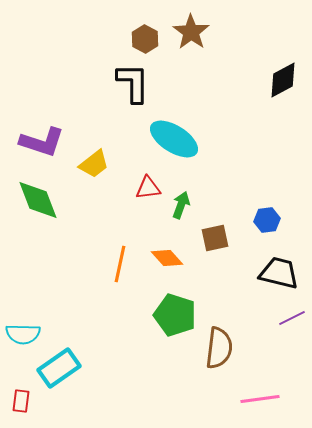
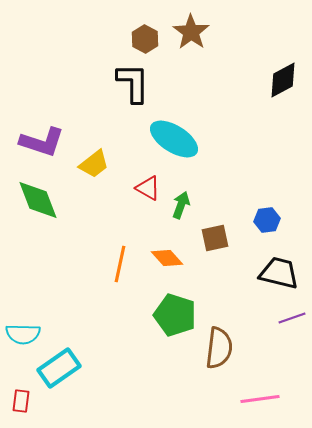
red triangle: rotated 36 degrees clockwise
purple line: rotated 8 degrees clockwise
